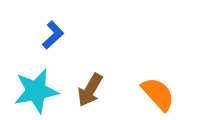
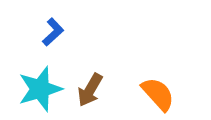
blue L-shape: moved 3 px up
cyan star: moved 4 px right, 2 px up; rotated 6 degrees counterclockwise
